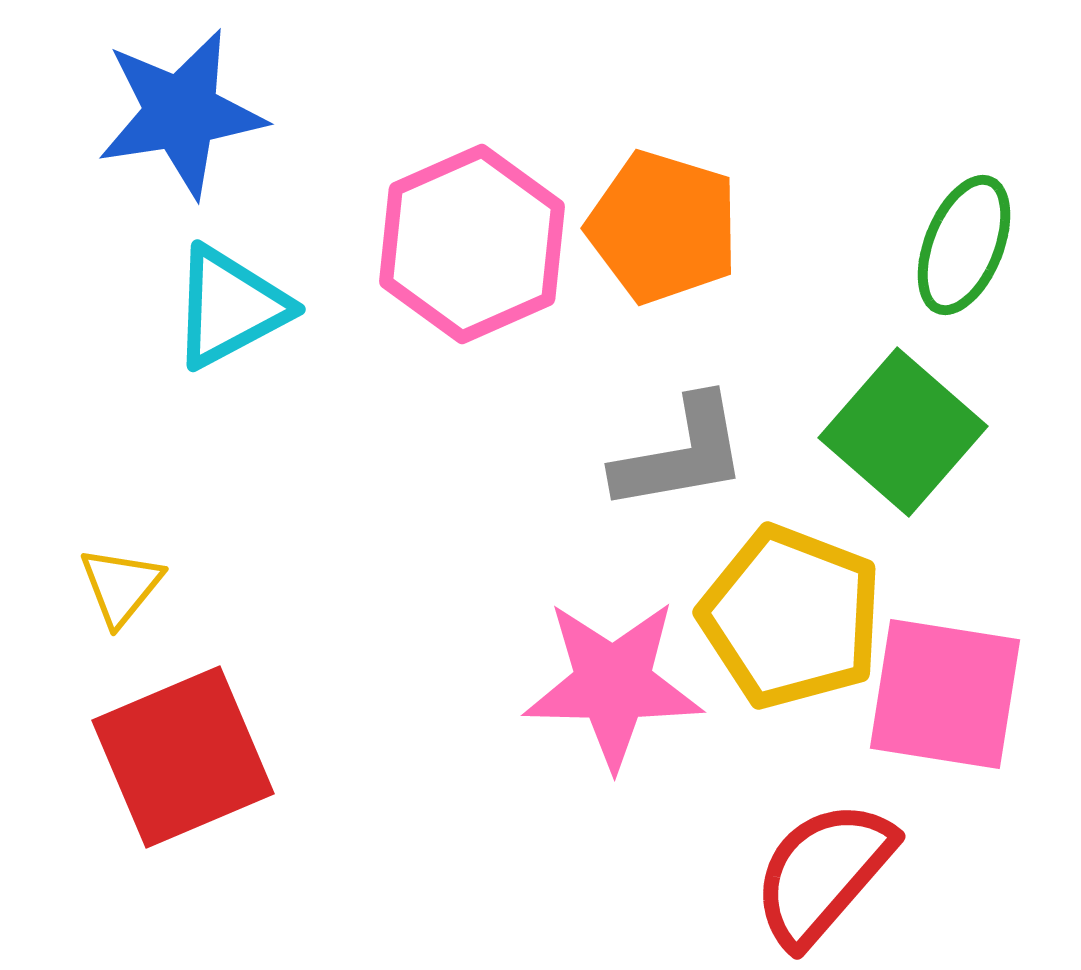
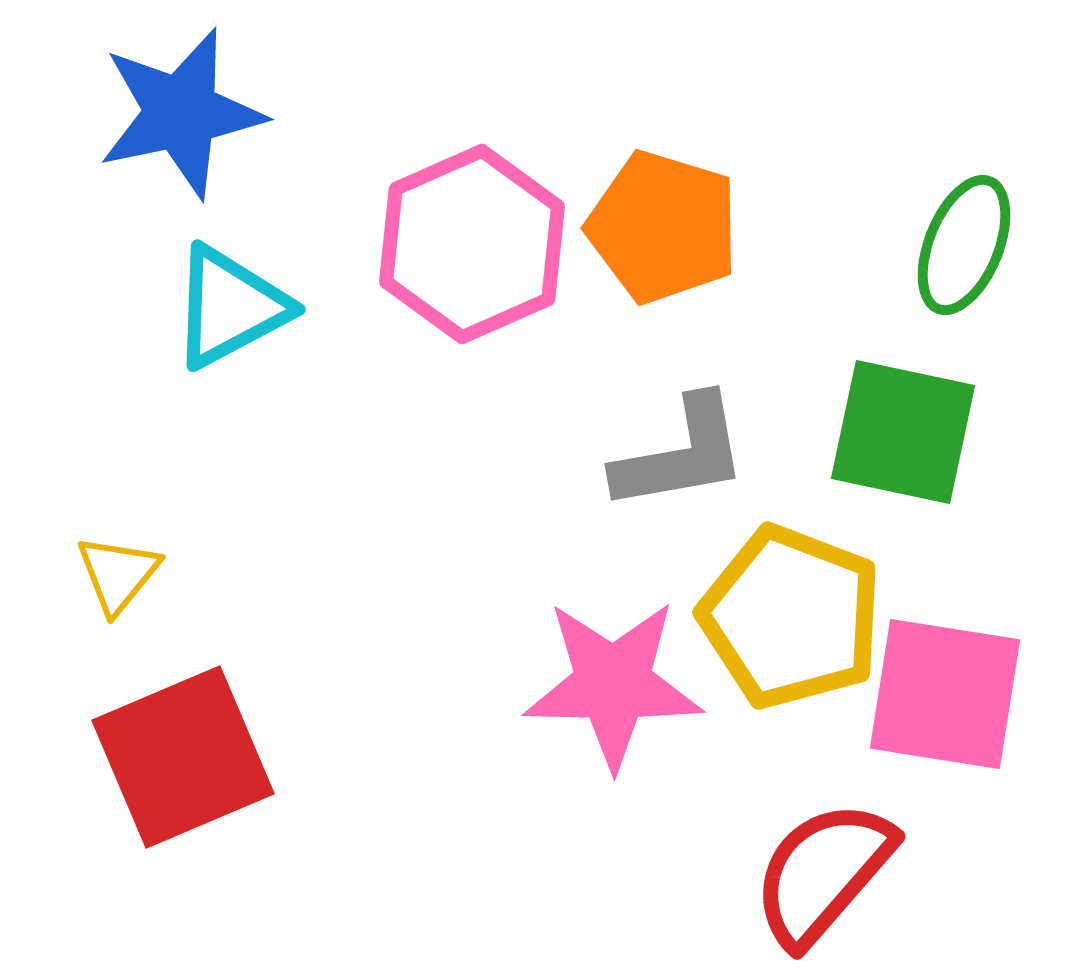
blue star: rotated 3 degrees counterclockwise
green square: rotated 29 degrees counterclockwise
yellow triangle: moved 3 px left, 12 px up
